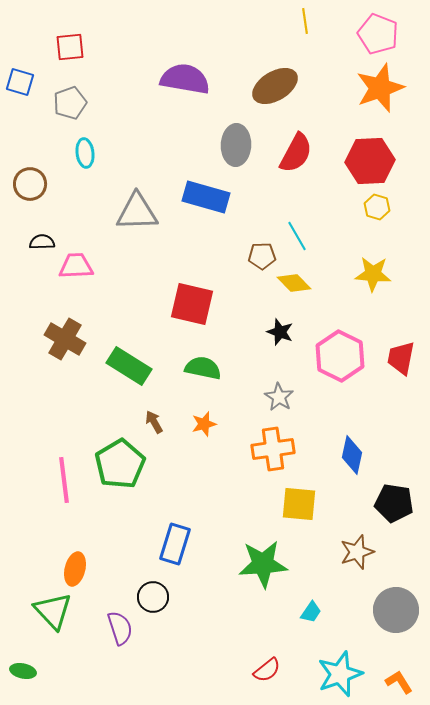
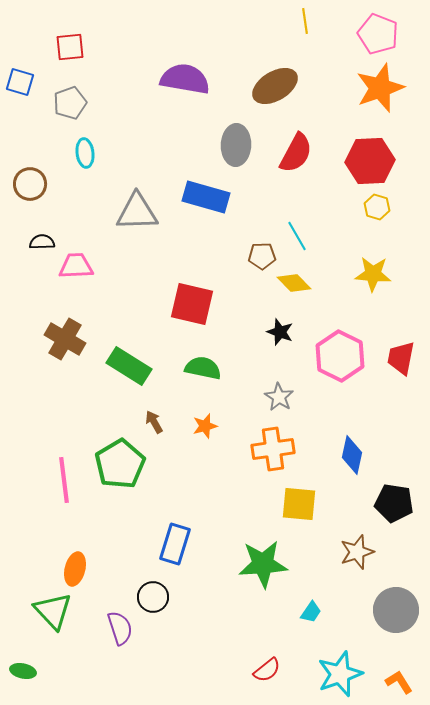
orange star at (204, 424): moved 1 px right, 2 px down
